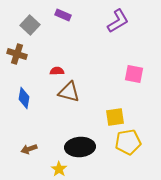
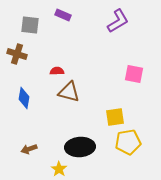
gray square: rotated 36 degrees counterclockwise
